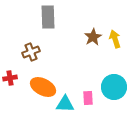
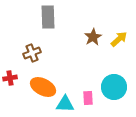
yellow arrow: moved 4 px right; rotated 66 degrees clockwise
brown cross: moved 1 px right, 1 px down
